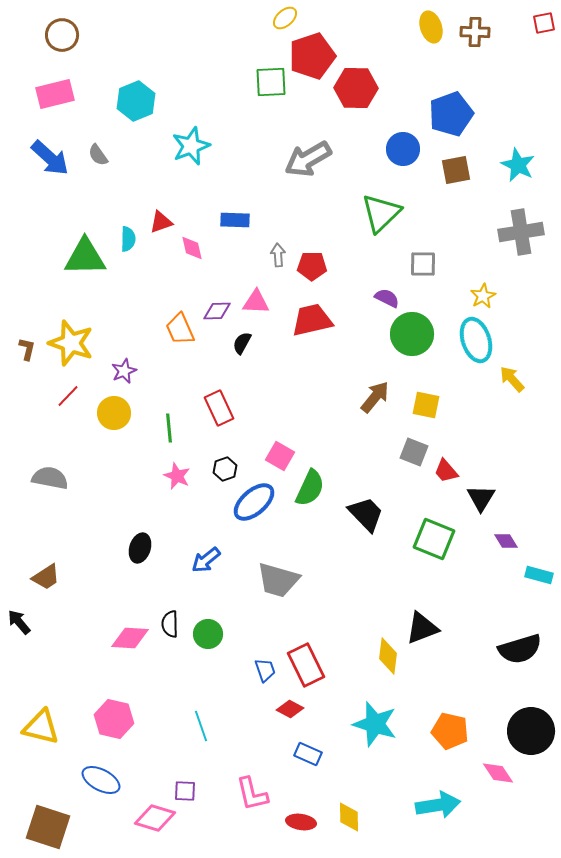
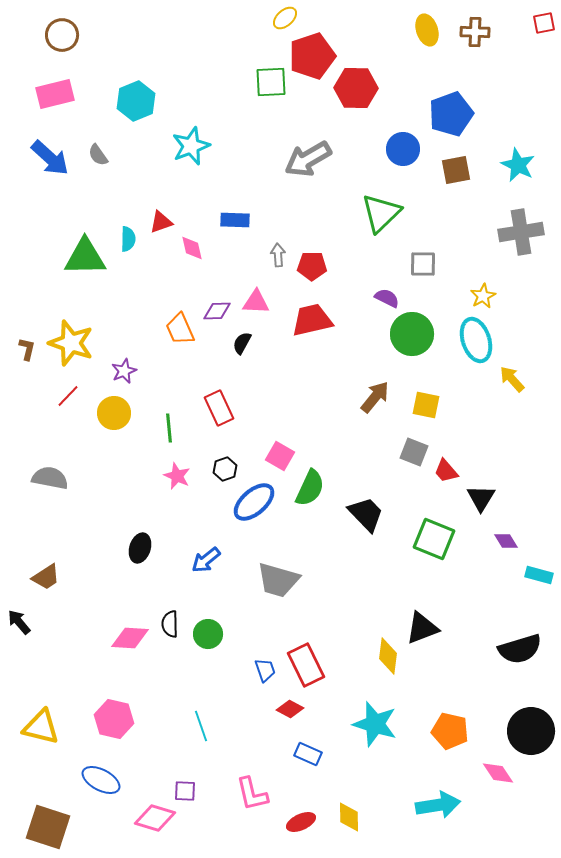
yellow ellipse at (431, 27): moved 4 px left, 3 px down
red ellipse at (301, 822): rotated 32 degrees counterclockwise
